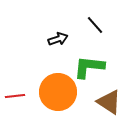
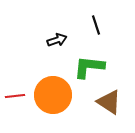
black line: moved 1 px right; rotated 24 degrees clockwise
black arrow: moved 1 px left, 1 px down
orange circle: moved 5 px left, 3 px down
